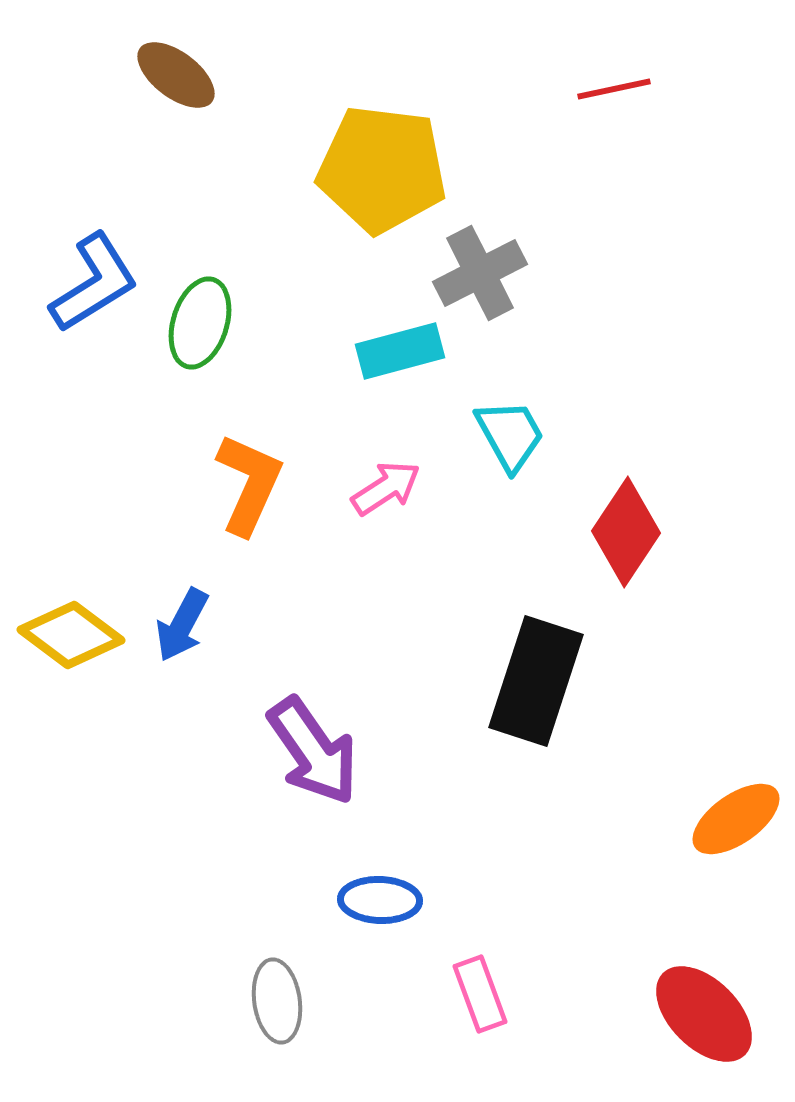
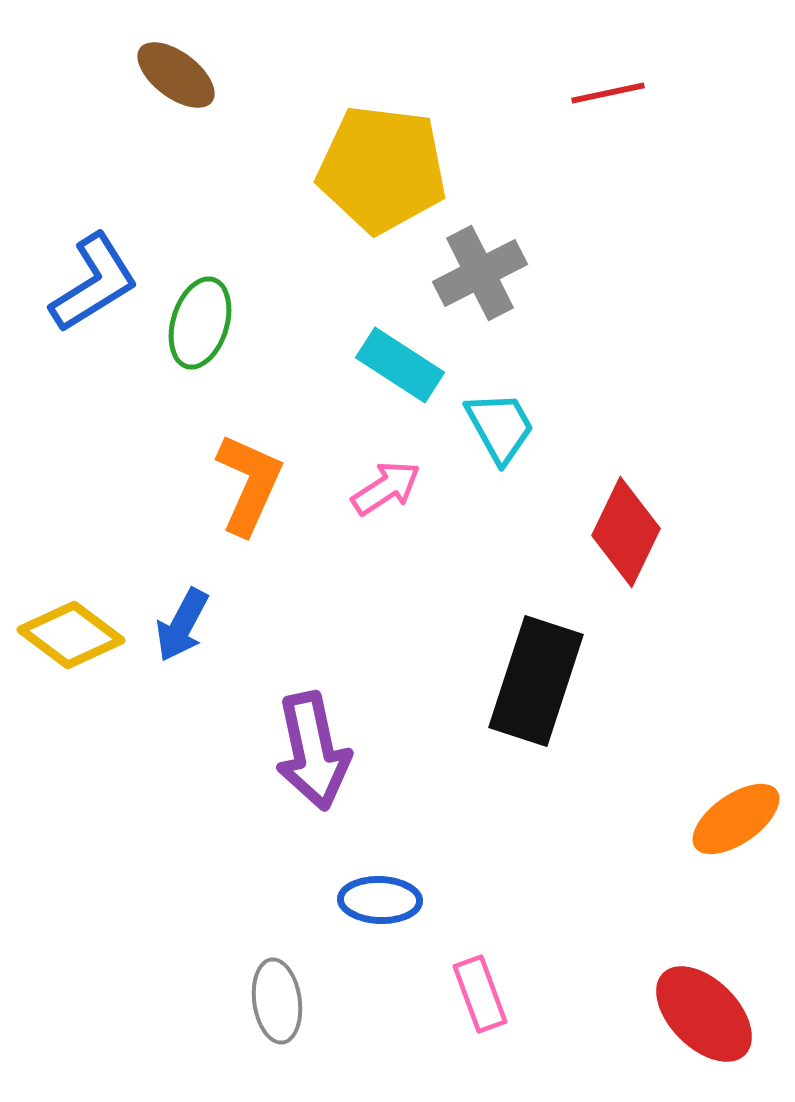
red line: moved 6 px left, 4 px down
cyan rectangle: moved 14 px down; rotated 48 degrees clockwise
cyan trapezoid: moved 10 px left, 8 px up
red diamond: rotated 8 degrees counterclockwise
purple arrow: rotated 23 degrees clockwise
